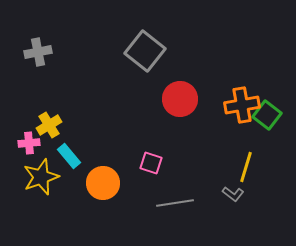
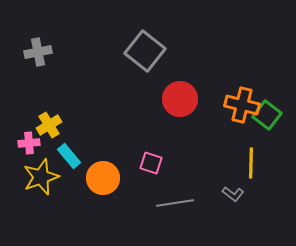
orange cross: rotated 24 degrees clockwise
yellow line: moved 5 px right, 4 px up; rotated 16 degrees counterclockwise
orange circle: moved 5 px up
